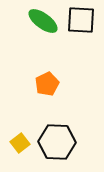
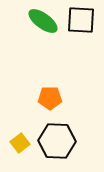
orange pentagon: moved 3 px right, 14 px down; rotated 25 degrees clockwise
black hexagon: moved 1 px up
